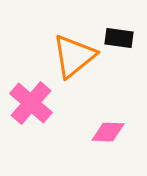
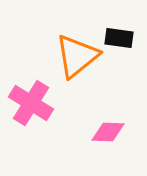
orange triangle: moved 3 px right
pink cross: rotated 9 degrees counterclockwise
